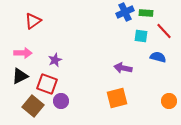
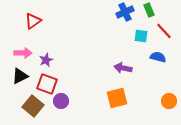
green rectangle: moved 3 px right, 3 px up; rotated 64 degrees clockwise
purple star: moved 9 px left
